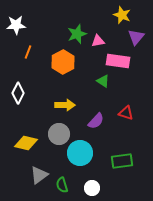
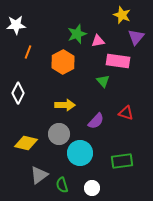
green triangle: rotated 16 degrees clockwise
